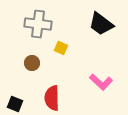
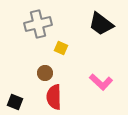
gray cross: rotated 20 degrees counterclockwise
brown circle: moved 13 px right, 10 px down
red semicircle: moved 2 px right, 1 px up
black square: moved 2 px up
